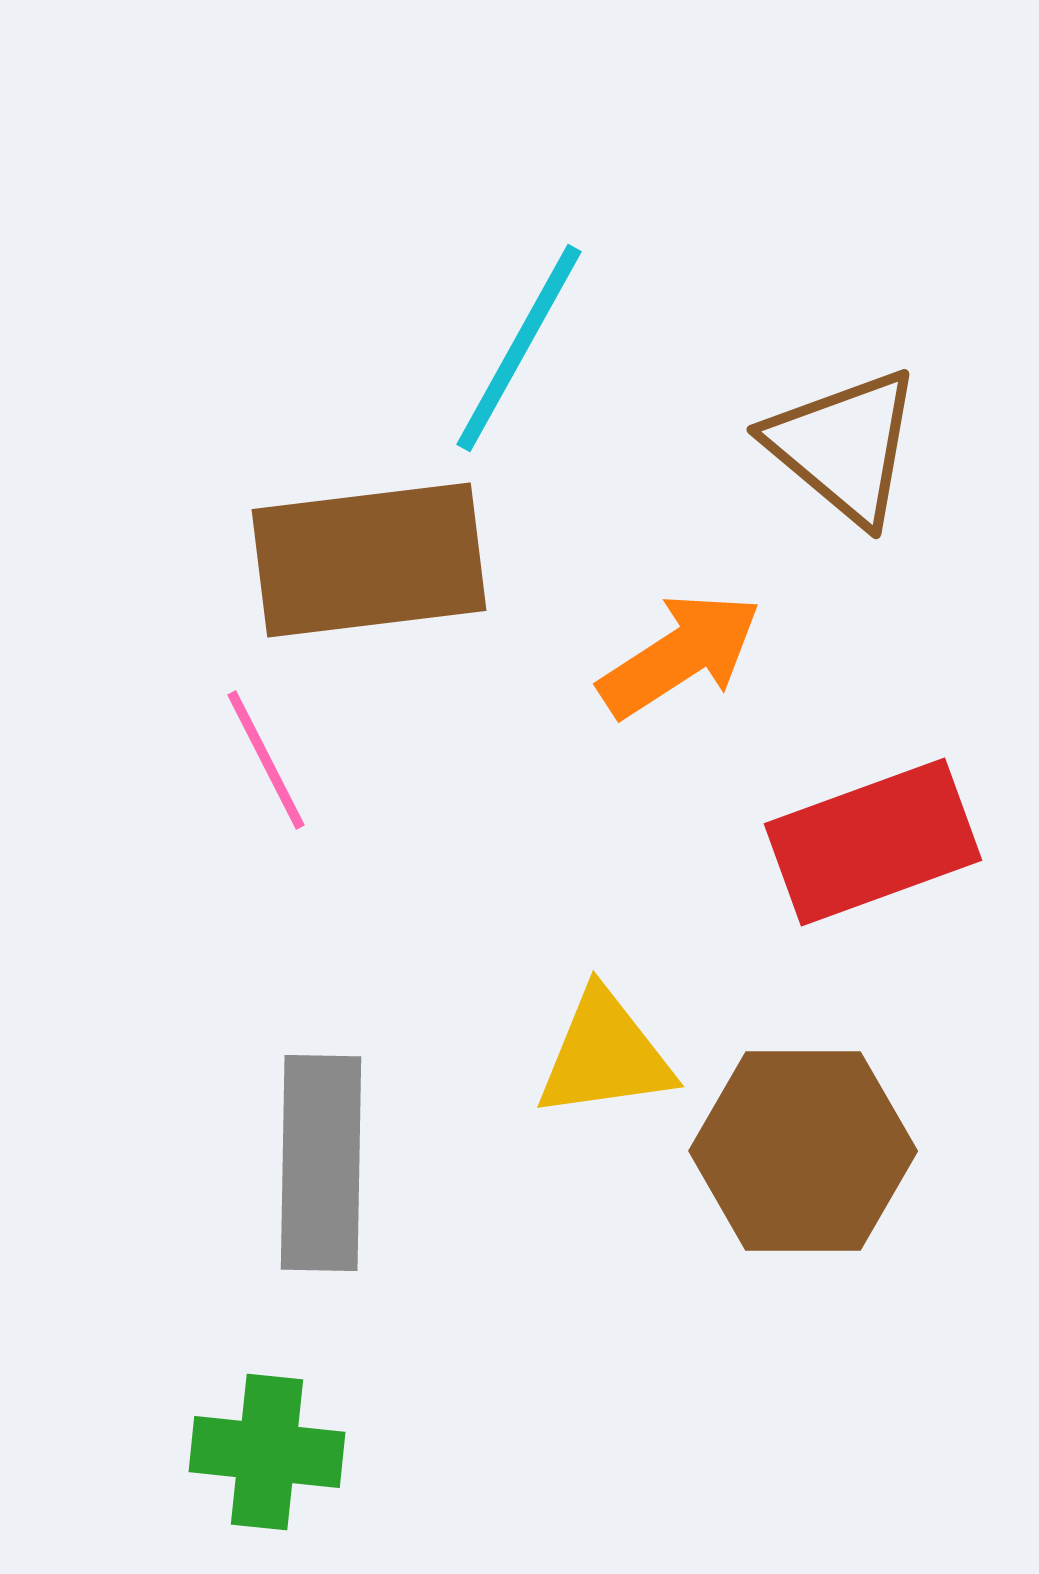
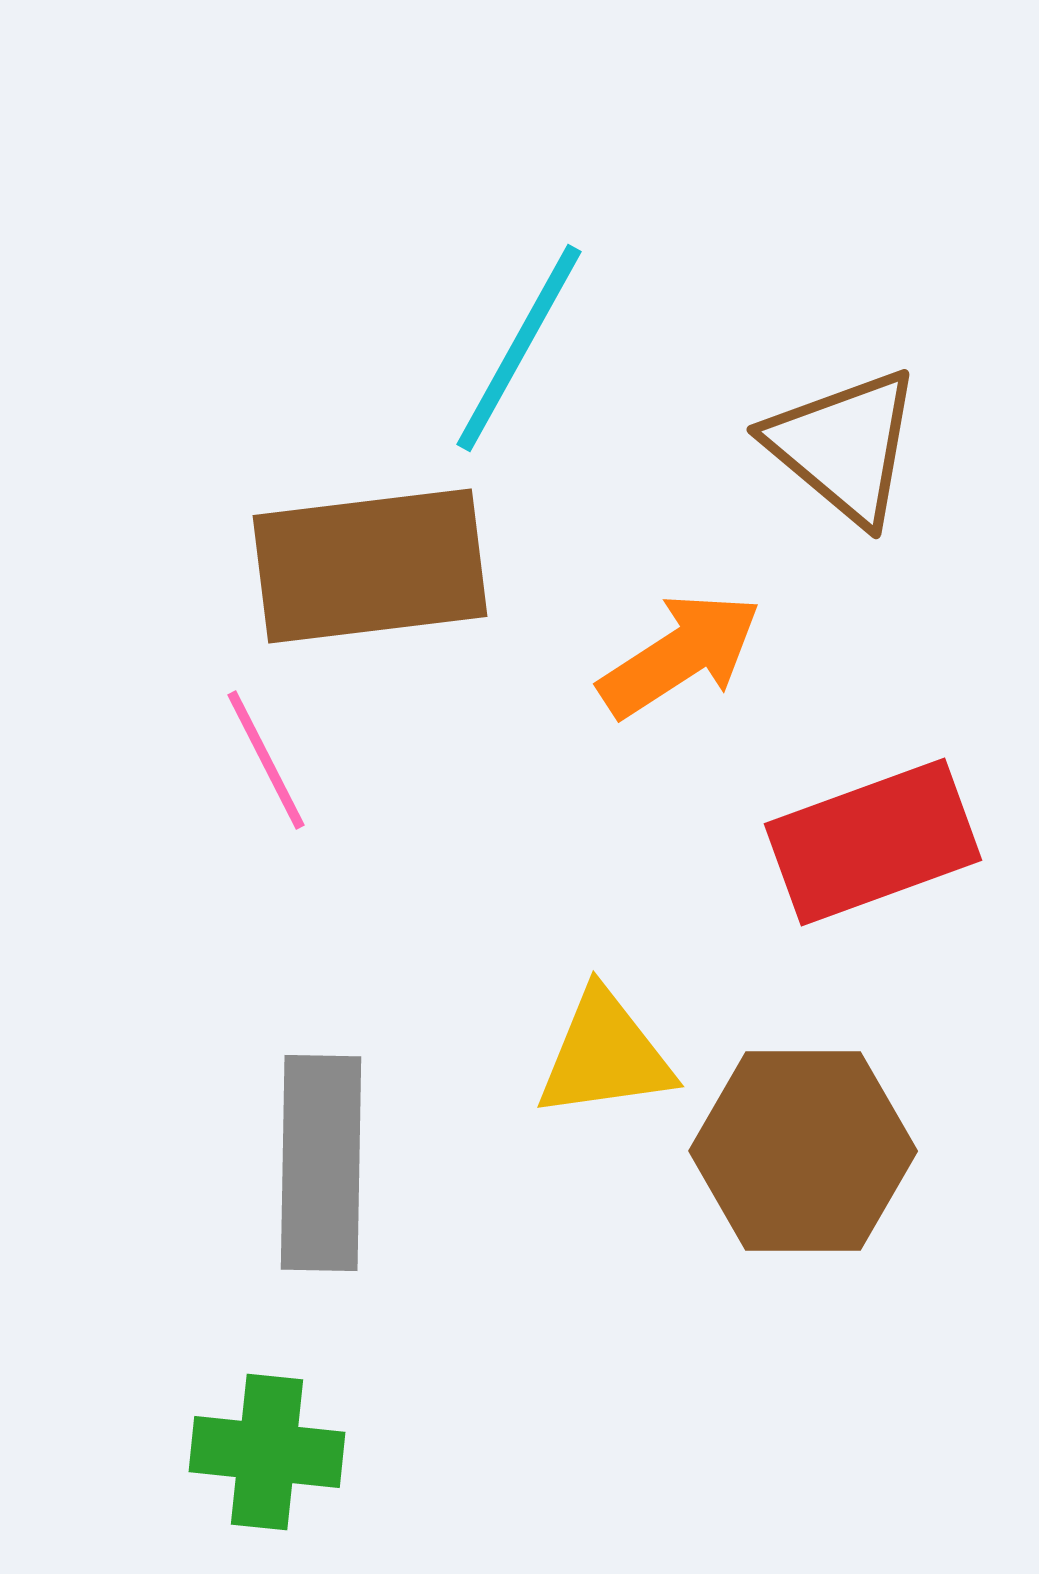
brown rectangle: moved 1 px right, 6 px down
